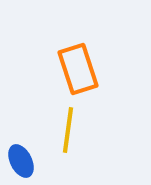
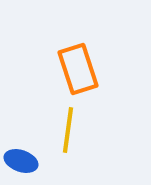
blue ellipse: rotated 44 degrees counterclockwise
